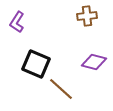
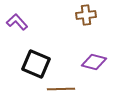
brown cross: moved 1 px left, 1 px up
purple L-shape: rotated 105 degrees clockwise
brown line: rotated 44 degrees counterclockwise
